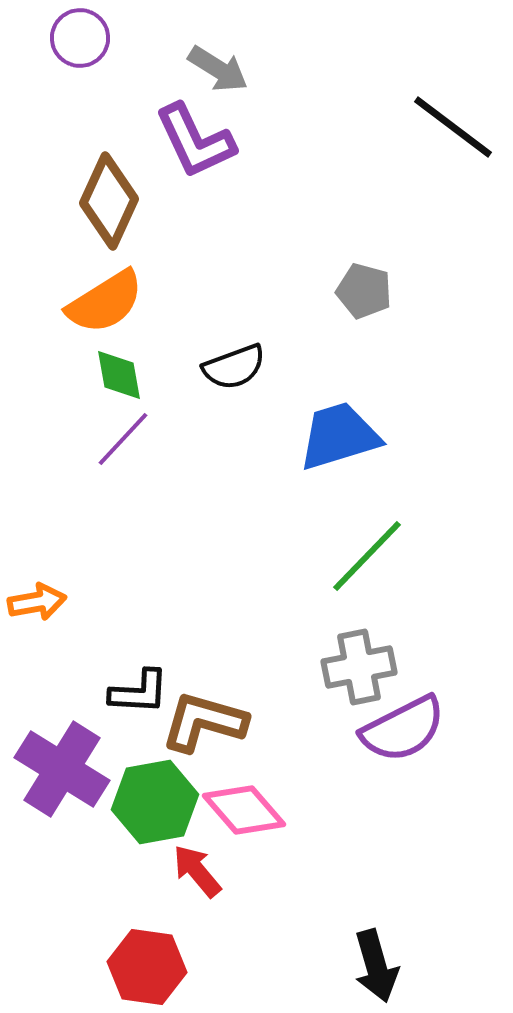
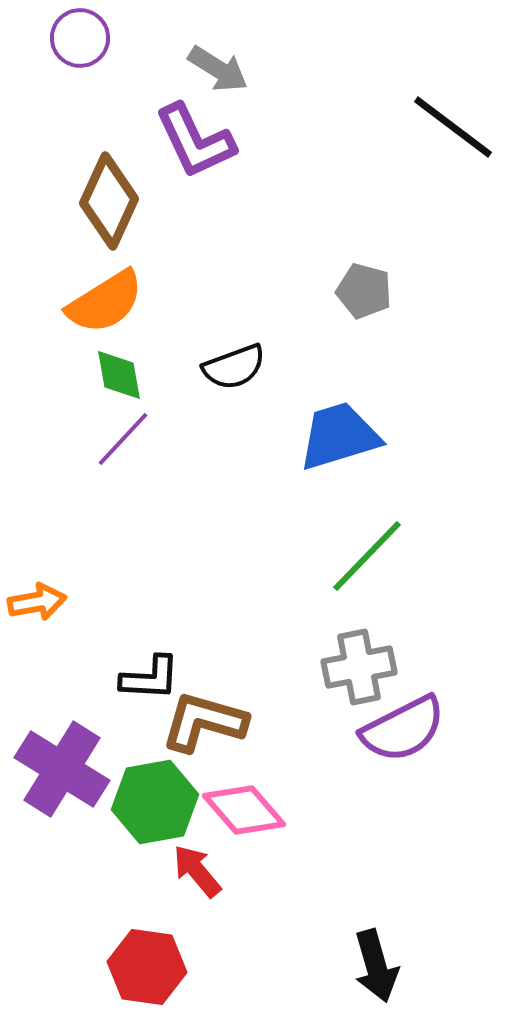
black L-shape: moved 11 px right, 14 px up
